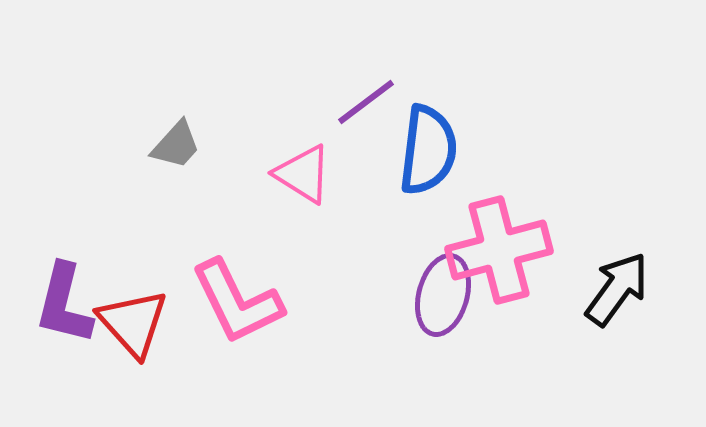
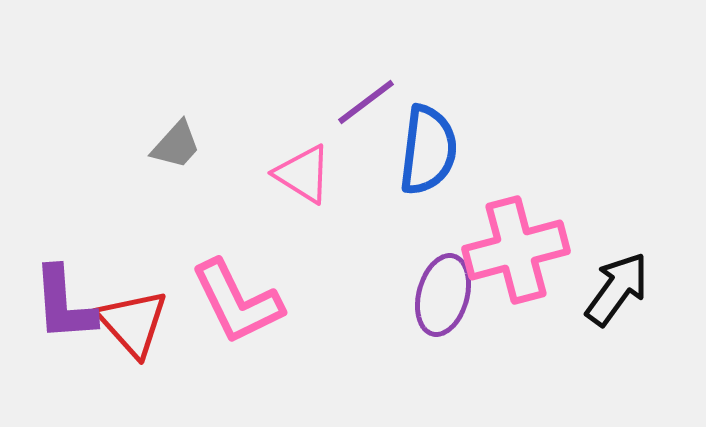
pink cross: moved 17 px right
purple L-shape: rotated 18 degrees counterclockwise
